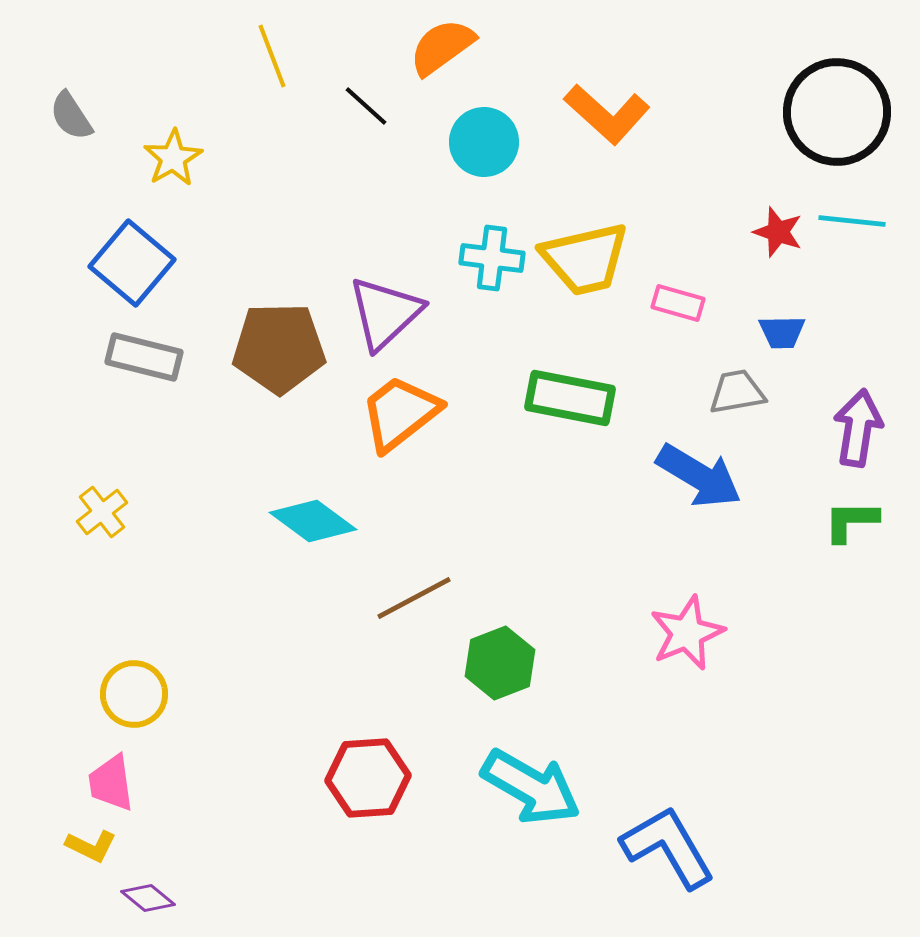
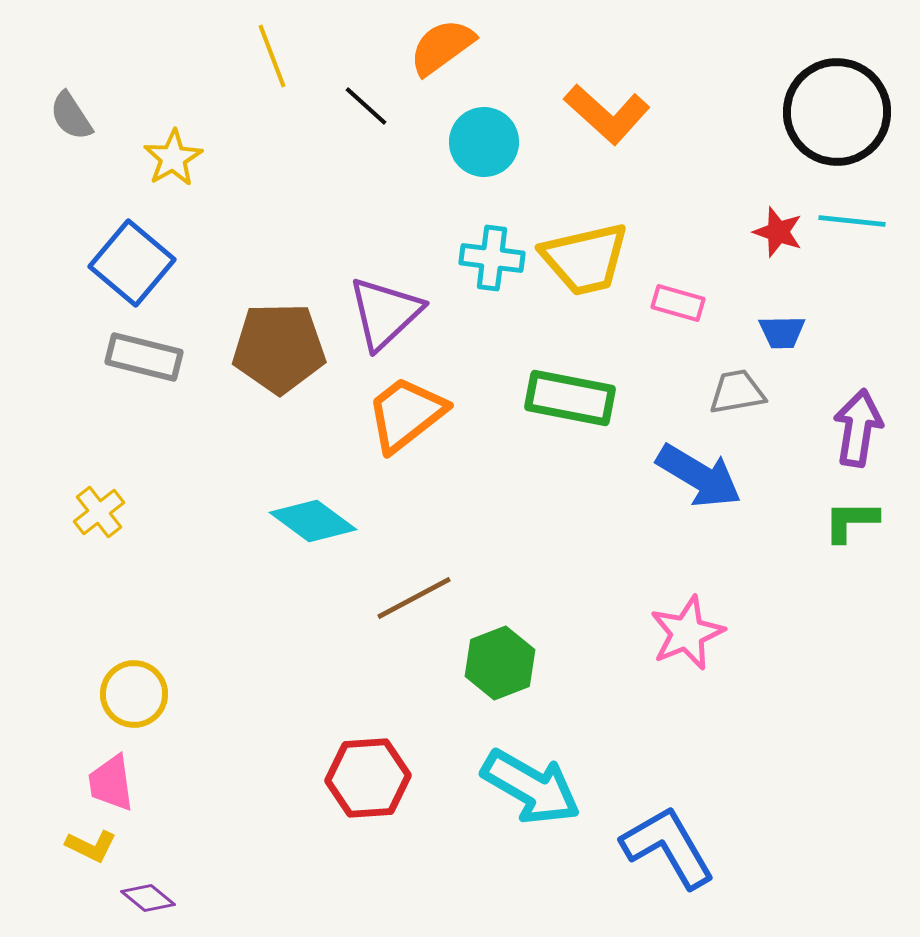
orange trapezoid: moved 6 px right, 1 px down
yellow cross: moved 3 px left
